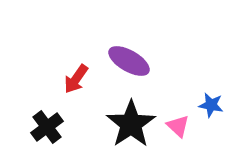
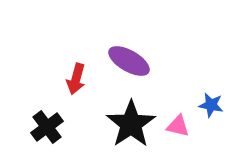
red arrow: rotated 20 degrees counterclockwise
pink triangle: rotated 30 degrees counterclockwise
